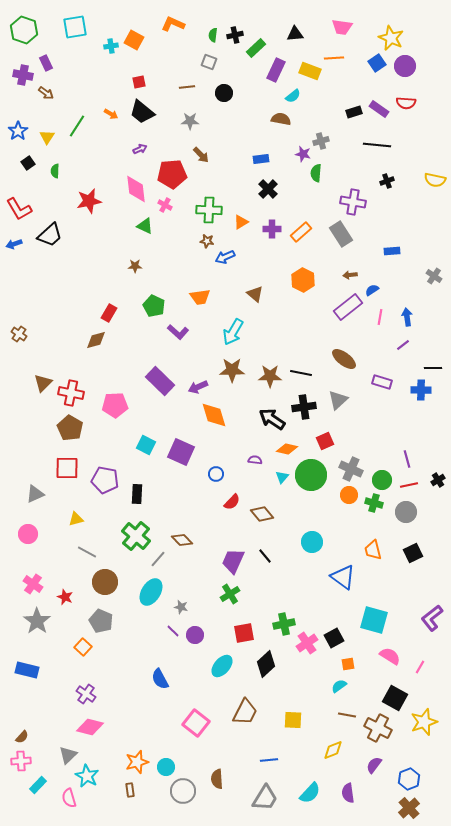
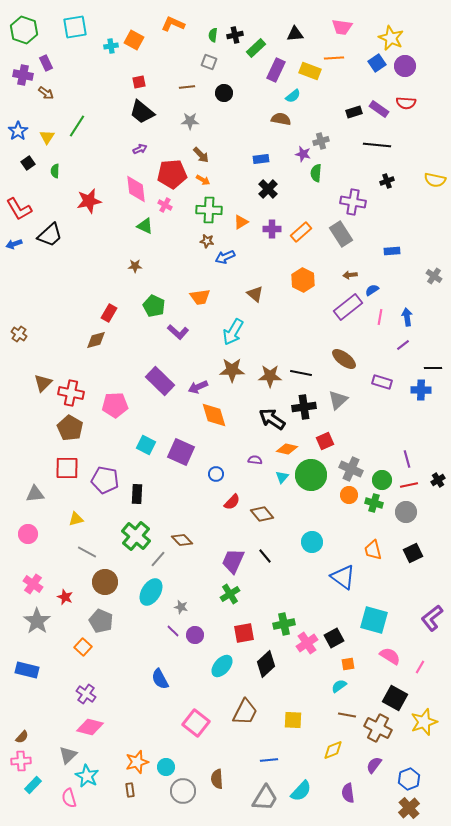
orange arrow at (111, 114): moved 92 px right, 66 px down
gray triangle at (35, 494): rotated 18 degrees clockwise
cyan rectangle at (38, 785): moved 5 px left
cyan semicircle at (310, 793): moved 9 px left, 2 px up
